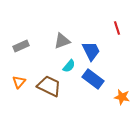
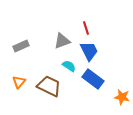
red line: moved 31 px left
blue trapezoid: moved 2 px left
cyan semicircle: rotated 96 degrees counterclockwise
